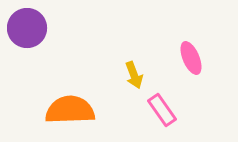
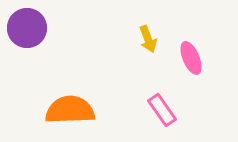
yellow arrow: moved 14 px right, 36 px up
